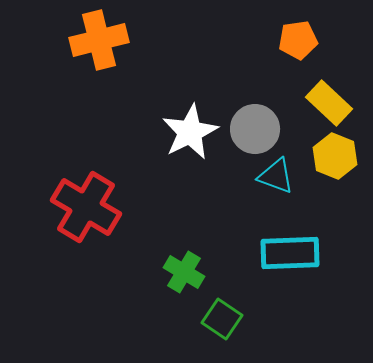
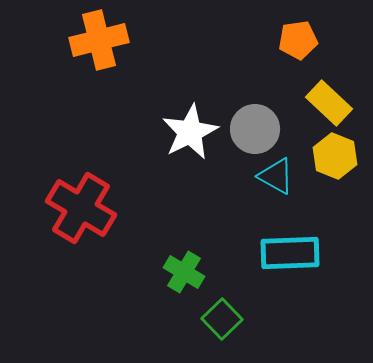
cyan triangle: rotated 9 degrees clockwise
red cross: moved 5 px left, 1 px down
green square: rotated 12 degrees clockwise
